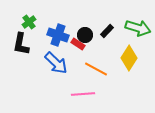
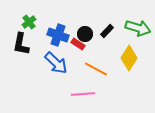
black circle: moved 1 px up
